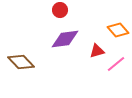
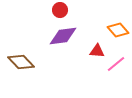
purple diamond: moved 2 px left, 3 px up
red triangle: rotated 21 degrees clockwise
